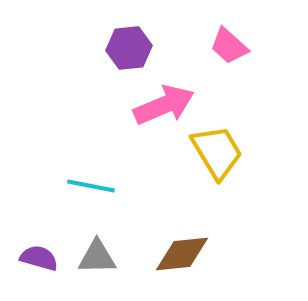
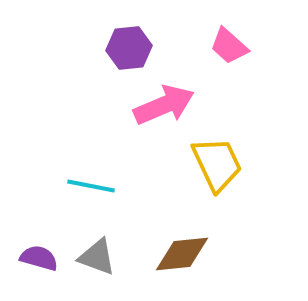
yellow trapezoid: moved 12 px down; rotated 6 degrees clockwise
gray triangle: rotated 21 degrees clockwise
